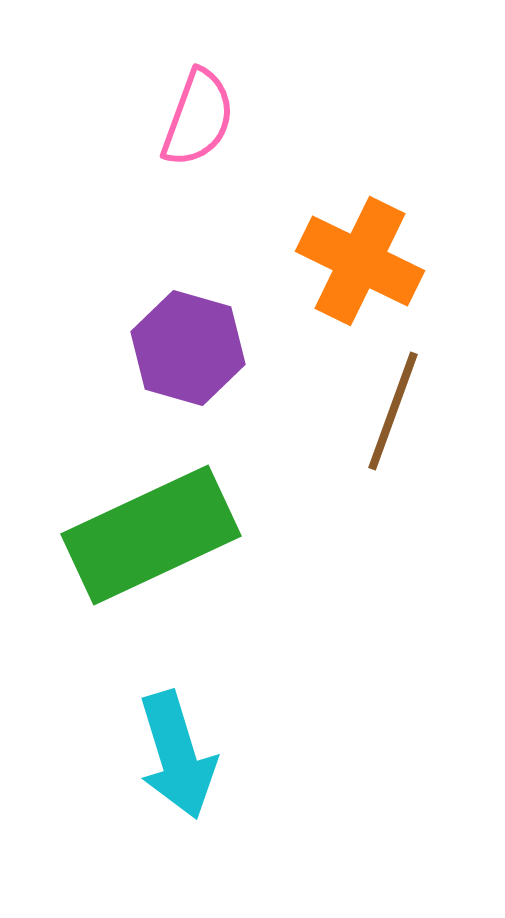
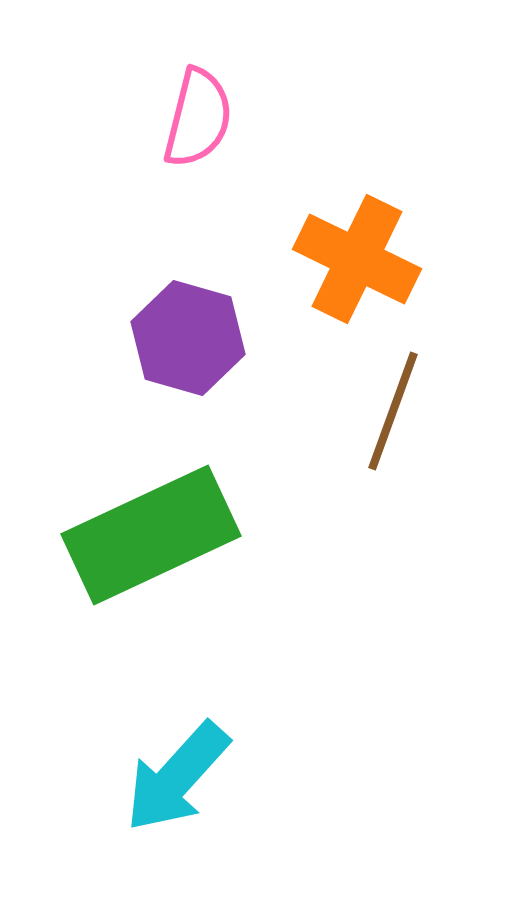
pink semicircle: rotated 6 degrees counterclockwise
orange cross: moved 3 px left, 2 px up
purple hexagon: moved 10 px up
cyan arrow: moved 22 px down; rotated 59 degrees clockwise
